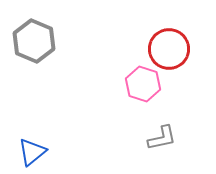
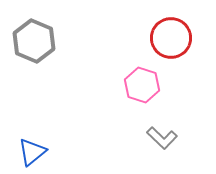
red circle: moved 2 px right, 11 px up
pink hexagon: moved 1 px left, 1 px down
gray L-shape: rotated 56 degrees clockwise
